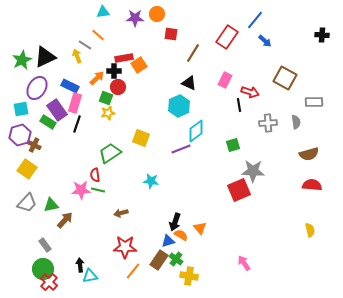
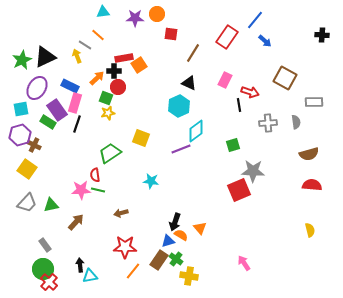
brown arrow at (65, 220): moved 11 px right, 2 px down
